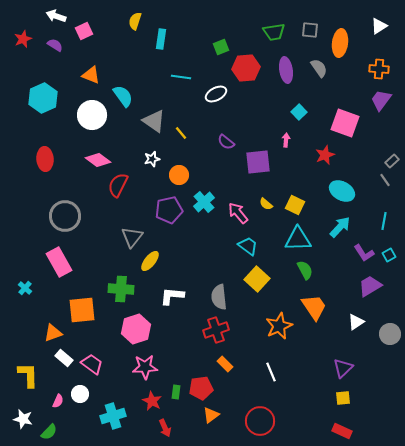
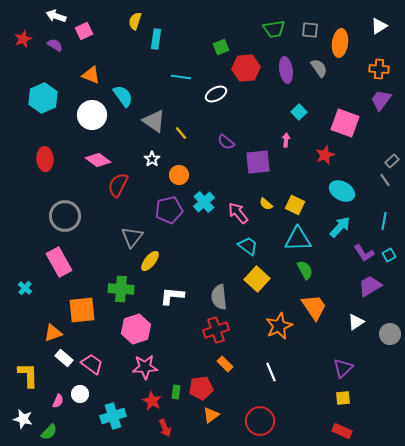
green trapezoid at (274, 32): moved 3 px up
cyan rectangle at (161, 39): moved 5 px left
white star at (152, 159): rotated 21 degrees counterclockwise
